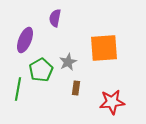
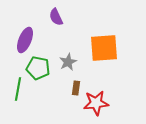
purple semicircle: moved 1 px right, 1 px up; rotated 36 degrees counterclockwise
green pentagon: moved 3 px left, 2 px up; rotated 30 degrees counterclockwise
red star: moved 16 px left, 1 px down
